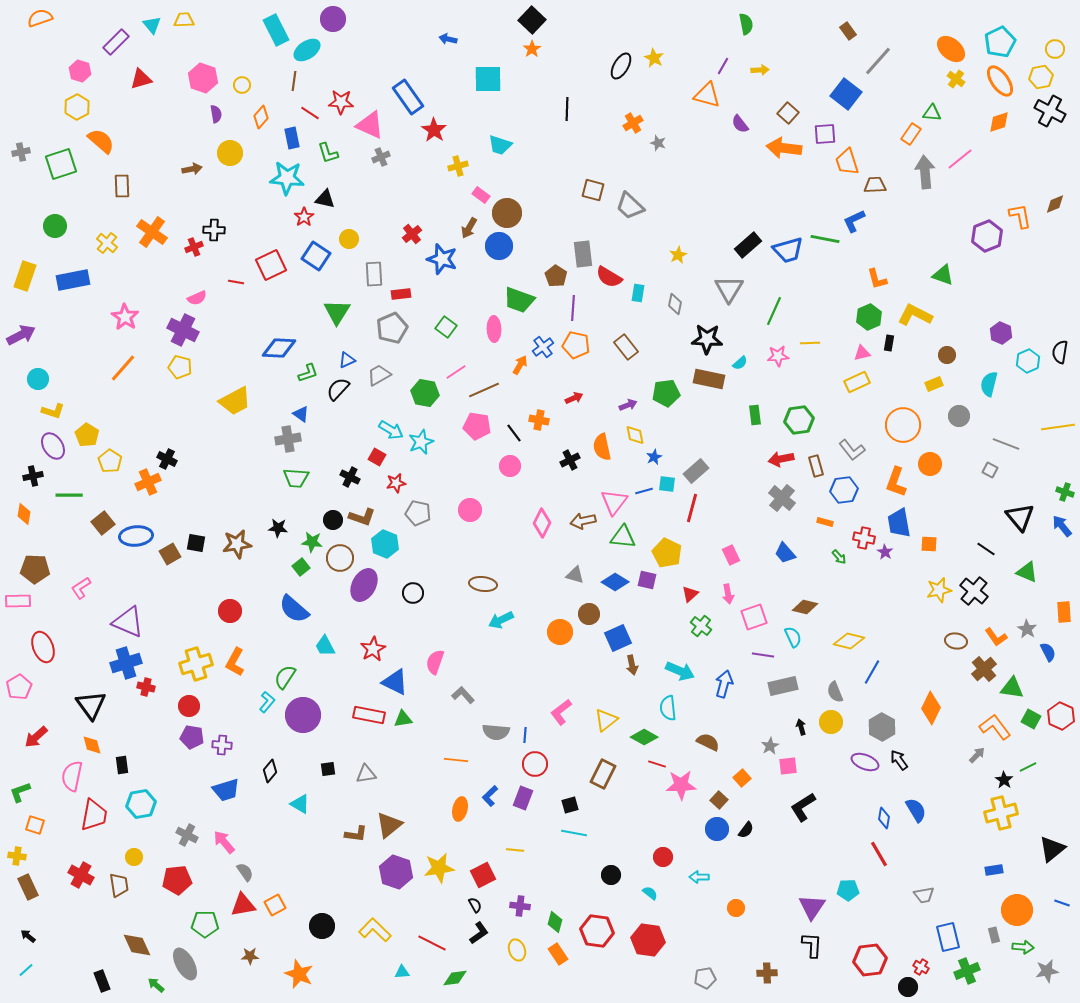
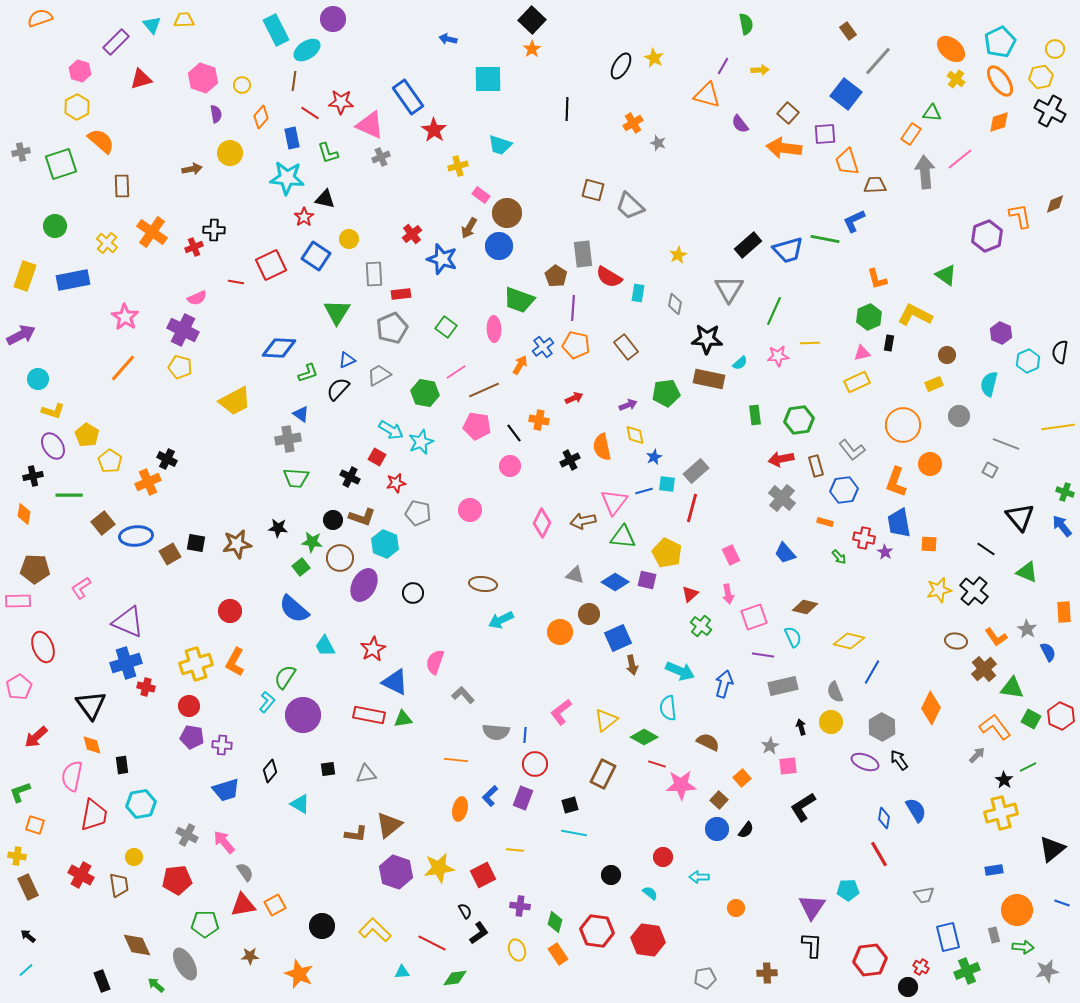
green triangle at (943, 275): moved 3 px right; rotated 15 degrees clockwise
black semicircle at (475, 905): moved 10 px left, 6 px down
